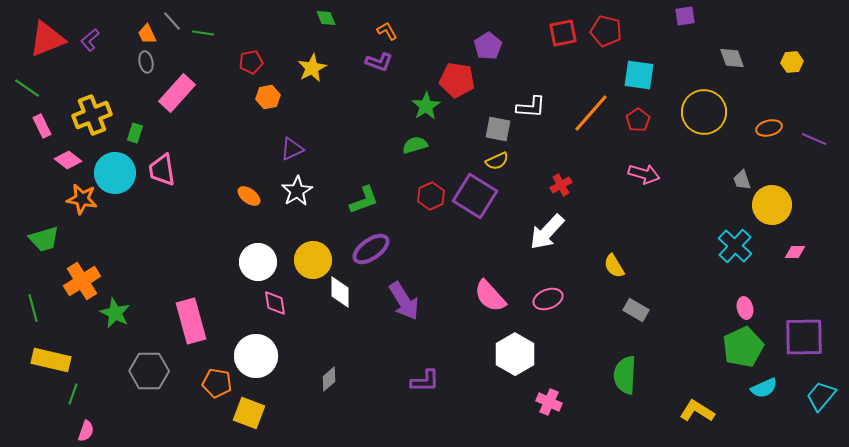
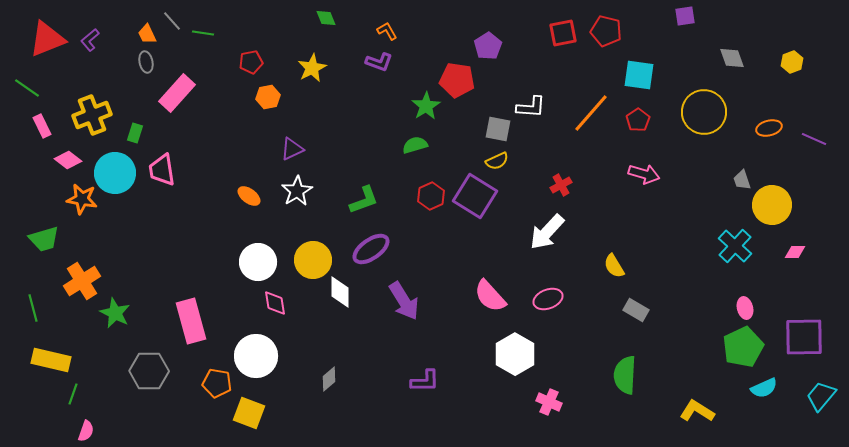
yellow hexagon at (792, 62): rotated 15 degrees counterclockwise
